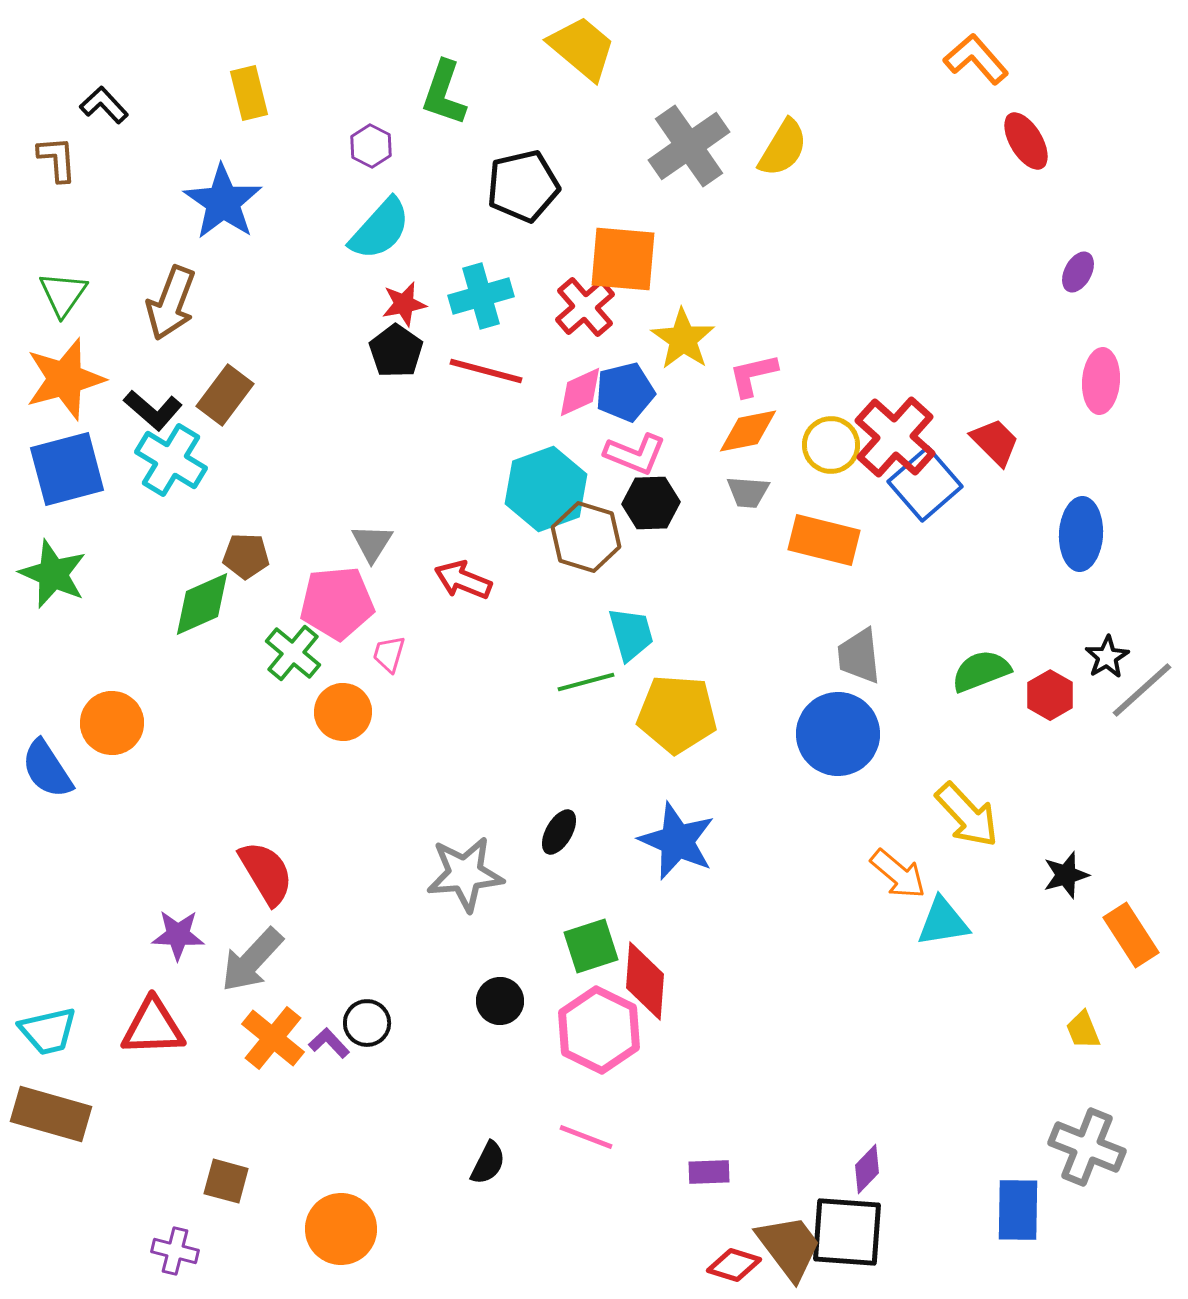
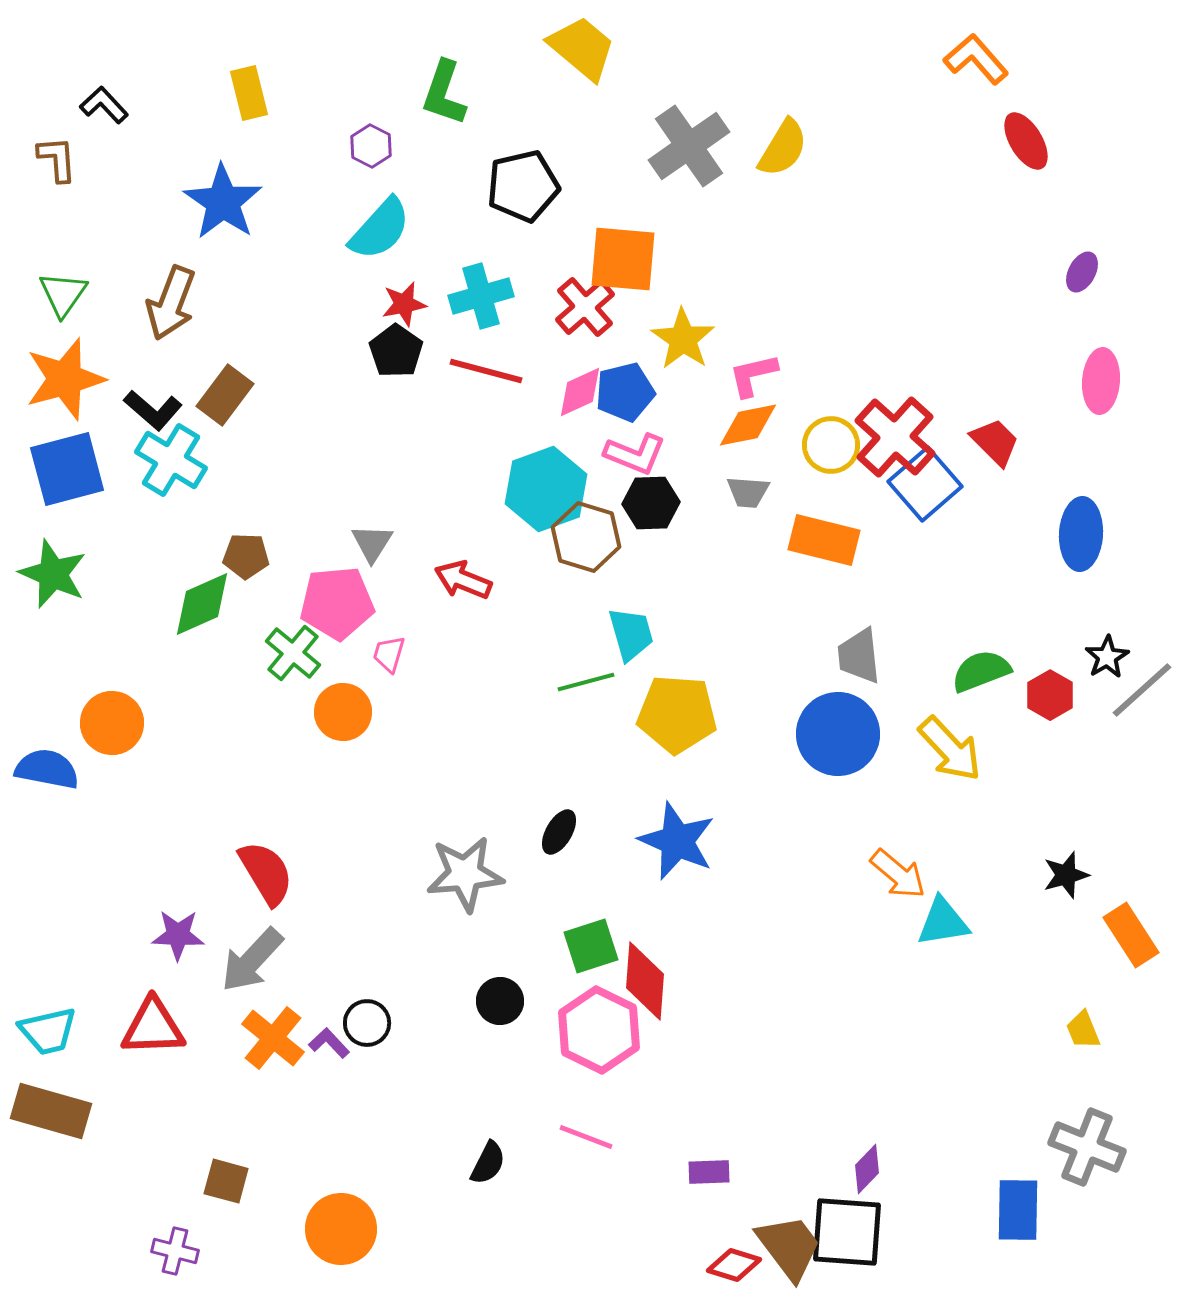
purple ellipse at (1078, 272): moved 4 px right
orange diamond at (748, 431): moved 6 px up
blue semicircle at (47, 769): rotated 134 degrees clockwise
yellow arrow at (967, 815): moved 17 px left, 66 px up
brown rectangle at (51, 1114): moved 3 px up
